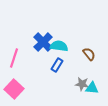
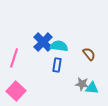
blue rectangle: rotated 24 degrees counterclockwise
pink square: moved 2 px right, 2 px down
